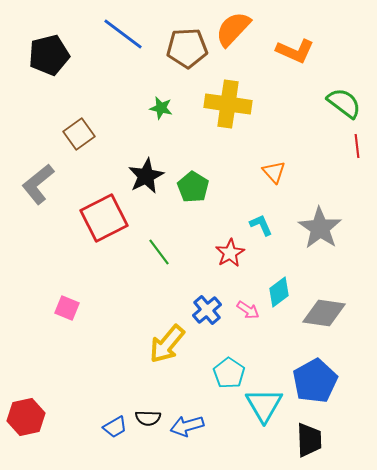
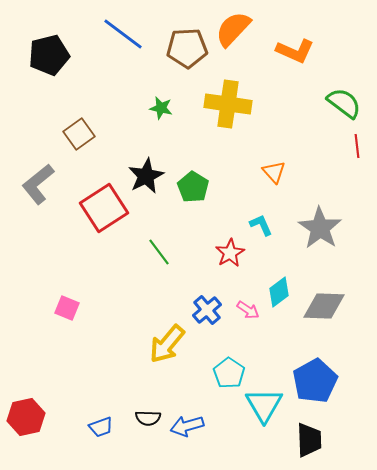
red square: moved 10 px up; rotated 6 degrees counterclockwise
gray diamond: moved 7 px up; rotated 6 degrees counterclockwise
blue trapezoid: moved 14 px left; rotated 10 degrees clockwise
